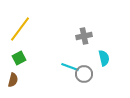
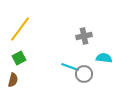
cyan semicircle: rotated 70 degrees counterclockwise
